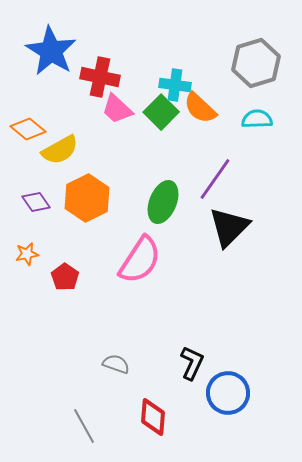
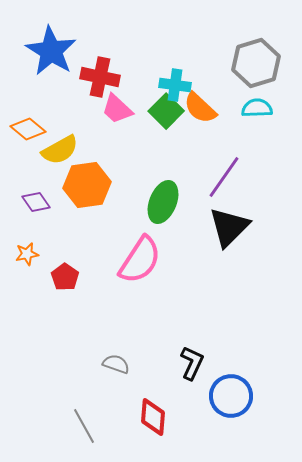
green square: moved 5 px right, 1 px up
cyan semicircle: moved 11 px up
purple line: moved 9 px right, 2 px up
orange hexagon: moved 13 px up; rotated 18 degrees clockwise
blue circle: moved 3 px right, 3 px down
